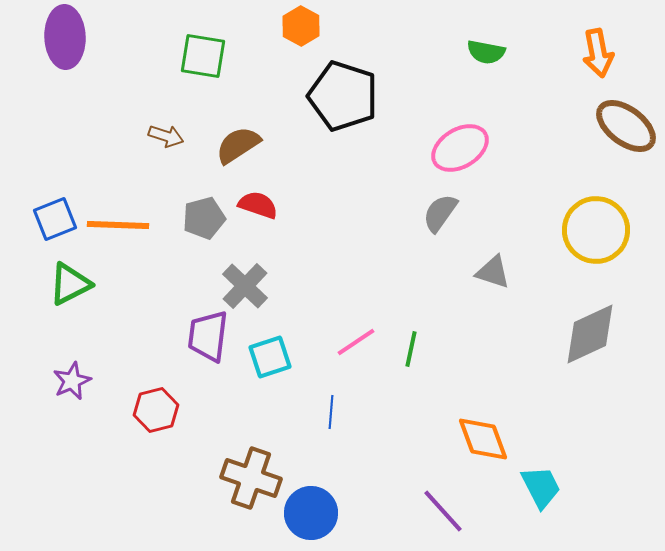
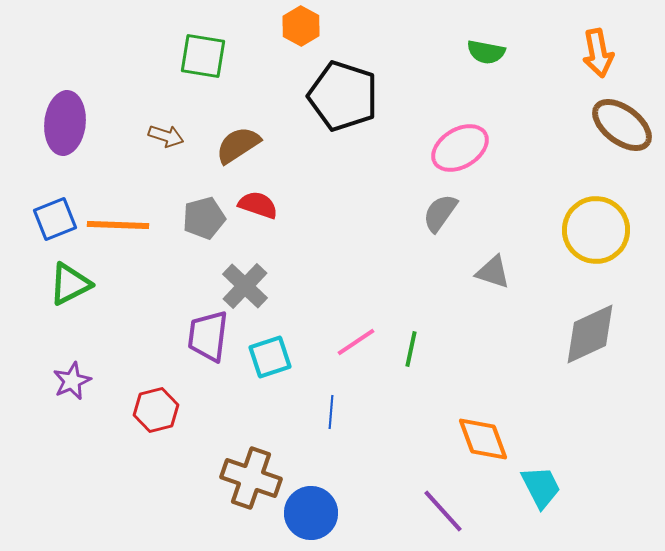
purple ellipse: moved 86 px down; rotated 8 degrees clockwise
brown ellipse: moved 4 px left, 1 px up
